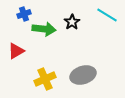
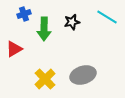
cyan line: moved 2 px down
black star: rotated 21 degrees clockwise
green arrow: rotated 85 degrees clockwise
red triangle: moved 2 px left, 2 px up
yellow cross: rotated 20 degrees counterclockwise
